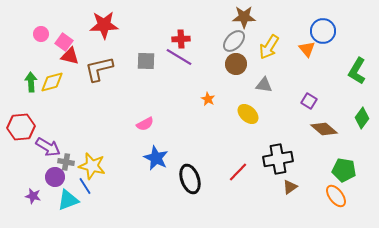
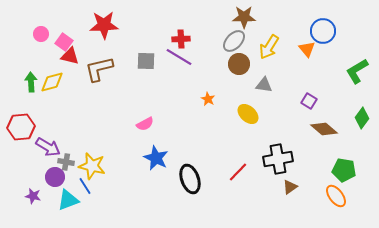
brown circle: moved 3 px right
green L-shape: rotated 28 degrees clockwise
